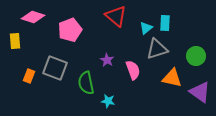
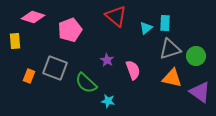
gray triangle: moved 13 px right
green semicircle: rotated 35 degrees counterclockwise
